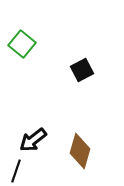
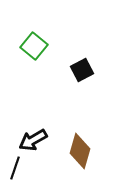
green square: moved 12 px right, 2 px down
black arrow: rotated 8 degrees clockwise
black line: moved 1 px left, 3 px up
